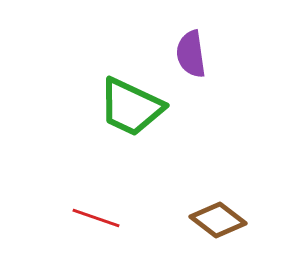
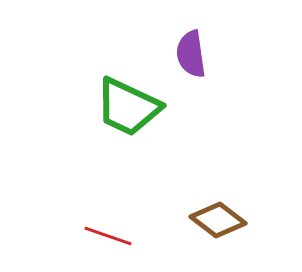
green trapezoid: moved 3 px left
red line: moved 12 px right, 18 px down
